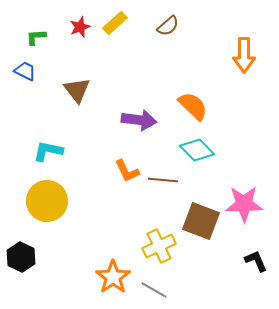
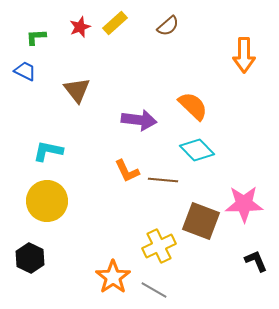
black hexagon: moved 9 px right, 1 px down
